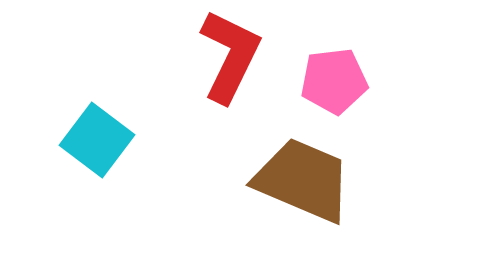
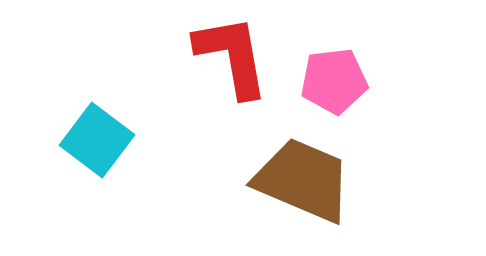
red L-shape: moved 2 px right; rotated 36 degrees counterclockwise
